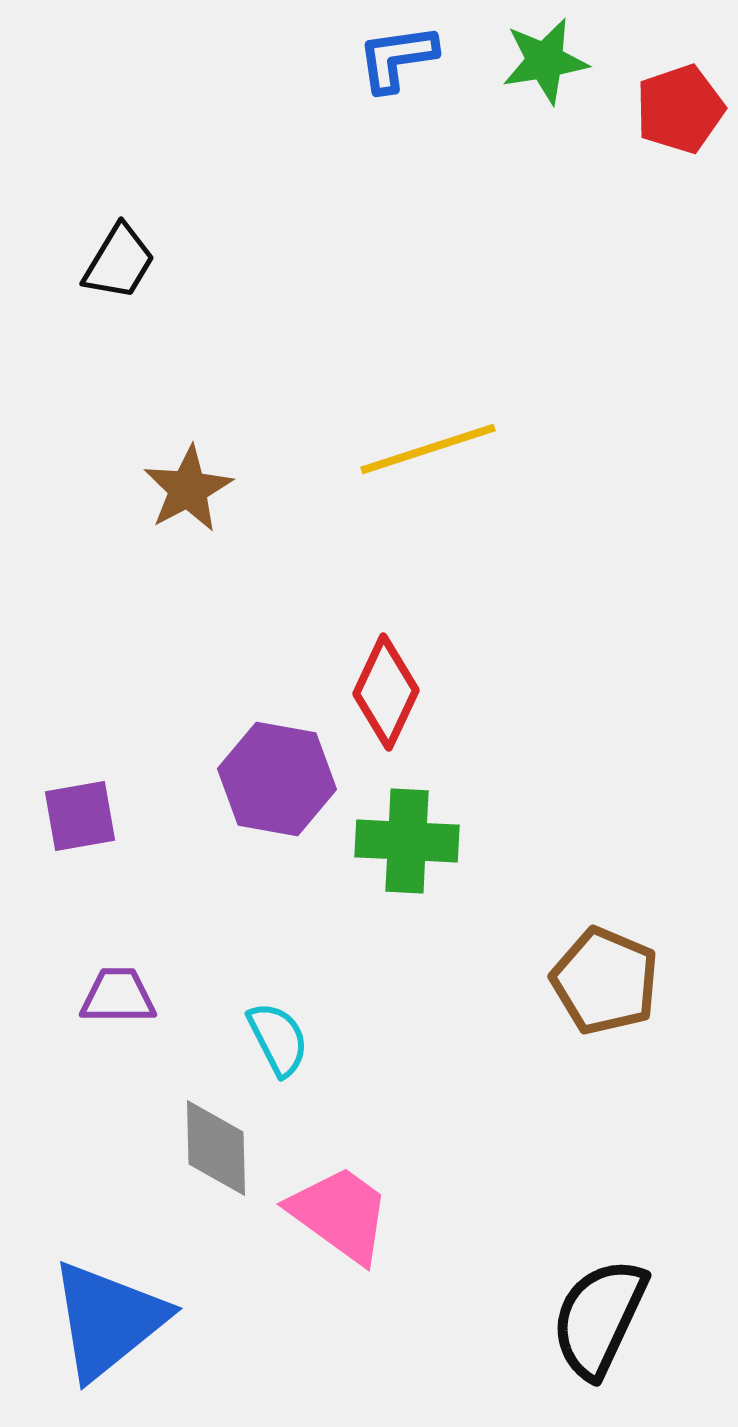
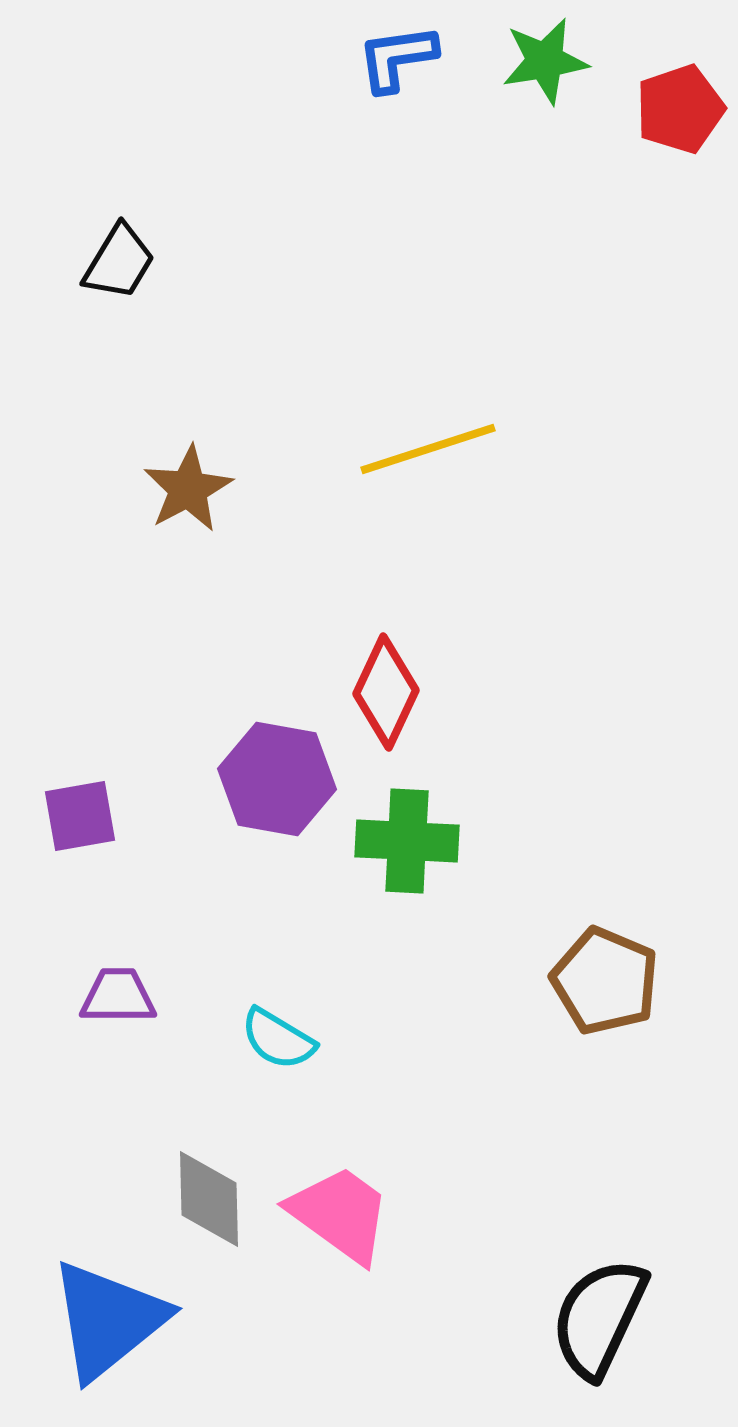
cyan semicircle: rotated 148 degrees clockwise
gray diamond: moved 7 px left, 51 px down
